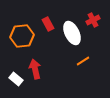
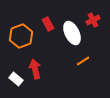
orange hexagon: moved 1 px left; rotated 15 degrees counterclockwise
